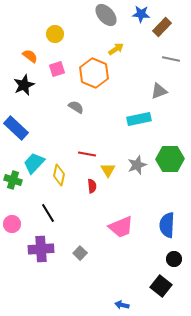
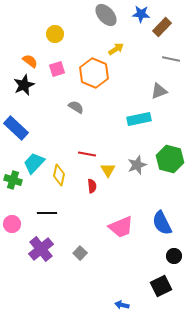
orange semicircle: moved 5 px down
green hexagon: rotated 16 degrees clockwise
black line: moved 1 px left; rotated 60 degrees counterclockwise
blue semicircle: moved 5 px left, 2 px up; rotated 30 degrees counterclockwise
purple cross: rotated 35 degrees counterclockwise
black circle: moved 3 px up
black square: rotated 25 degrees clockwise
